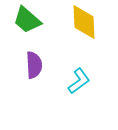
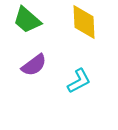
purple semicircle: rotated 56 degrees clockwise
cyan L-shape: rotated 8 degrees clockwise
